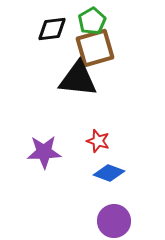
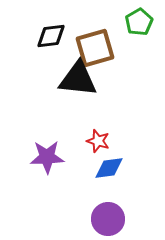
green pentagon: moved 47 px right, 1 px down
black diamond: moved 1 px left, 7 px down
purple star: moved 3 px right, 5 px down
blue diamond: moved 5 px up; rotated 28 degrees counterclockwise
purple circle: moved 6 px left, 2 px up
